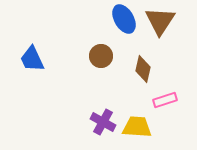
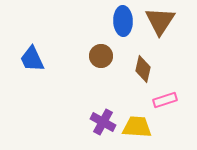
blue ellipse: moved 1 px left, 2 px down; rotated 28 degrees clockwise
